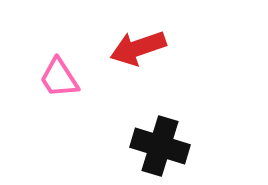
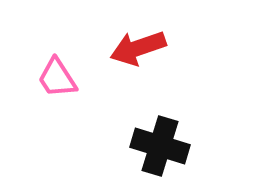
pink trapezoid: moved 2 px left
